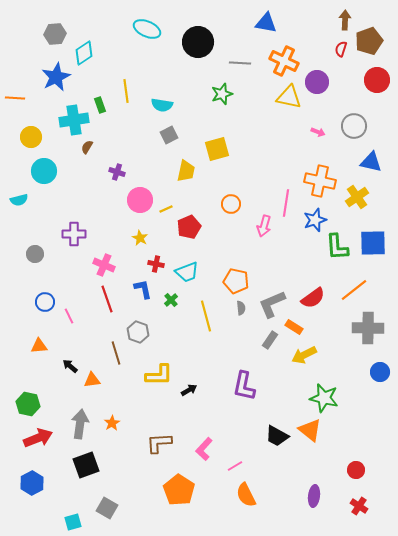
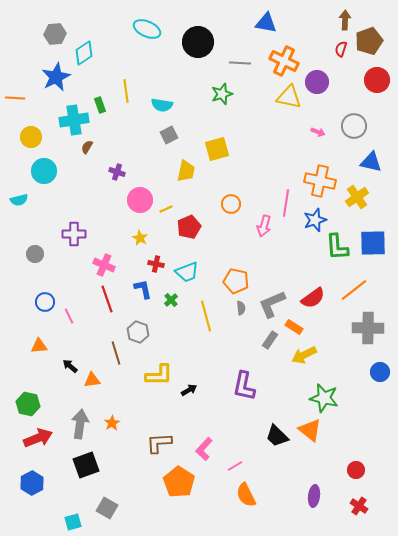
black trapezoid at (277, 436): rotated 15 degrees clockwise
orange pentagon at (179, 490): moved 8 px up
